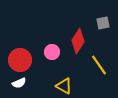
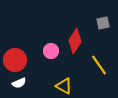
red diamond: moved 3 px left
pink circle: moved 1 px left, 1 px up
red circle: moved 5 px left
